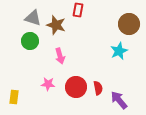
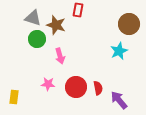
green circle: moved 7 px right, 2 px up
